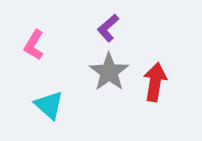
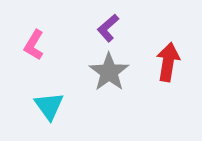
red arrow: moved 13 px right, 20 px up
cyan triangle: moved 1 px down; rotated 12 degrees clockwise
